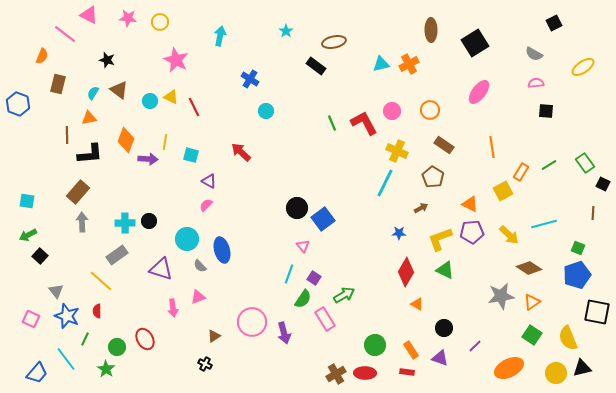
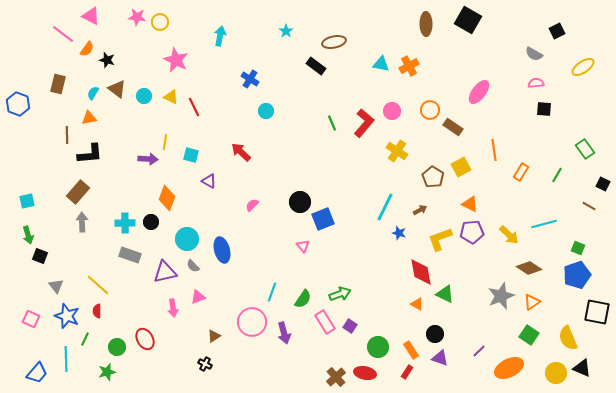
pink triangle at (89, 15): moved 2 px right, 1 px down
pink star at (128, 18): moved 9 px right, 1 px up
black square at (554, 23): moved 3 px right, 8 px down
brown ellipse at (431, 30): moved 5 px left, 6 px up
pink line at (65, 34): moved 2 px left
black square at (475, 43): moved 7 px left, 23 px up; rotated 28 degrees counterclockwise
orange semicircle at (42, 56): moved 45 px right, 7 px up; rotated 14 degrees clockwise
cyan triangle at (381, 64): rotated 24 degrees clockwise
orange cross at (409, 64): moved 2 px down
brown triangle at (119, 90): moved 2 px left, 1 px up
cyan circle at (150, 101): moved 6 px left, 5 px up
black square at (546, 111): moved 2 px left, 2 px up
red L-shape at (364, 123): rotated 68 degrees clockwise
orange diamond at (126, 140): moved 41 px right, 58 px down
brown rectangle at (444, 145): moved 9 px right, 18 px up
orange line at (492, 147): moved 2 px right, 3 px down
yellow cross at (397, 151): rotated 10 degrees clockwise
green rectangle at (585, 163): moved 14 px up
green line at (549, 165): moved 8 px right, 10 px down; rotated 28 degrees counterclockwise
cyan line at (385, 183): moved 24 px down
yellow square at (503, 191): moved 42 px left, 24 px up
cyan square at (27, 201): rotated 21 degrees counterclockwise
pink semicircle at (206, 205): moved 46 px right
black circle at (297, 208): moved 3 px right, 6 px up
brown arrow at (421, 208): moved 1 px left, 2 px down
brown line at (593, 213): moved 4 px left, 7 px up; rotated 64 degrees counterclockwise
blue square at (323, 219): rotated 15 degrees clockwise
black circle at (149, 221): moved 2 px right, 1 px down
blue star at (399, 233): rotated 16 degrees clockwise
green arrow at (28, 235): rotated 78 degrees counterclockwise
gray rectangle at (117, 255): moved 13 px right; rotated 55 degrees clockwise
black square at (40, 256): rotated 21 degrees counterclockwise
gray semicircle at (200, 266): moved 7 px left
purple triangle at (161, 269): moved 4 px right, 3 px down; rotated 30 degrees counterclockwise
green triangle at (445, 270): moved 24 px down
red diamond at (406, 272): moved 15 px right; rotated 40 degrees counterclockwise
cyan line at (289, 274): moved 17 px left, 18 px down
purple square at (314, 278): moved 36 px right, 48 px down
yellow line at (101, 281): moved 3 px left, 4 px down
gray triangle at (56, 291): moved 5 px up
green arrow at (344, 295): moved 4 px left, 1 px up; rotated 10 degrees clockwise
gray star at (501, 296): rotated 12 degrees counterclockwise
pink rectangle at (325, 319): moved 3 px down
black circle at (444, 328): moved 9 px left, 6 px down
green square at (532, 335): moved 3 px left
green circle at (375, 345): moved 3 px right, 2 px down
purple line at (475, 346): moved 4 px right, 5 px down
cyan line at (66, 359): rotated 35 degrees clockwise
black triangle at (582, 368): rotated 36 degrees clockwise
green star at (106, 369): moved 1 px right, 3 px down; rotated 24 degrees clockwise
red rectangle at (407, 372): rotated 64 degrees counterclockwise
red ellipse at (365, 373): rotated 10 degrees clockwise
brown cross at (336, 374): moved 3 px down; rotated 12 degrees counterclockwise
